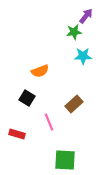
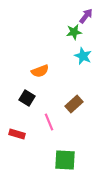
cyan star: rotated 24 degrees clockwise
